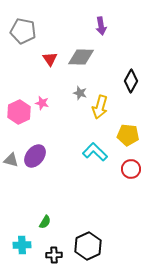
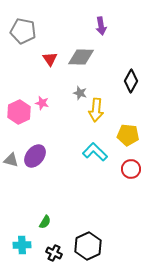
yellow arrow: moved 4 px left, 3 px down; rotated 10 degrees counterclockwise
black cross: moved 2 px up; rotated 28 degrees clockwise
